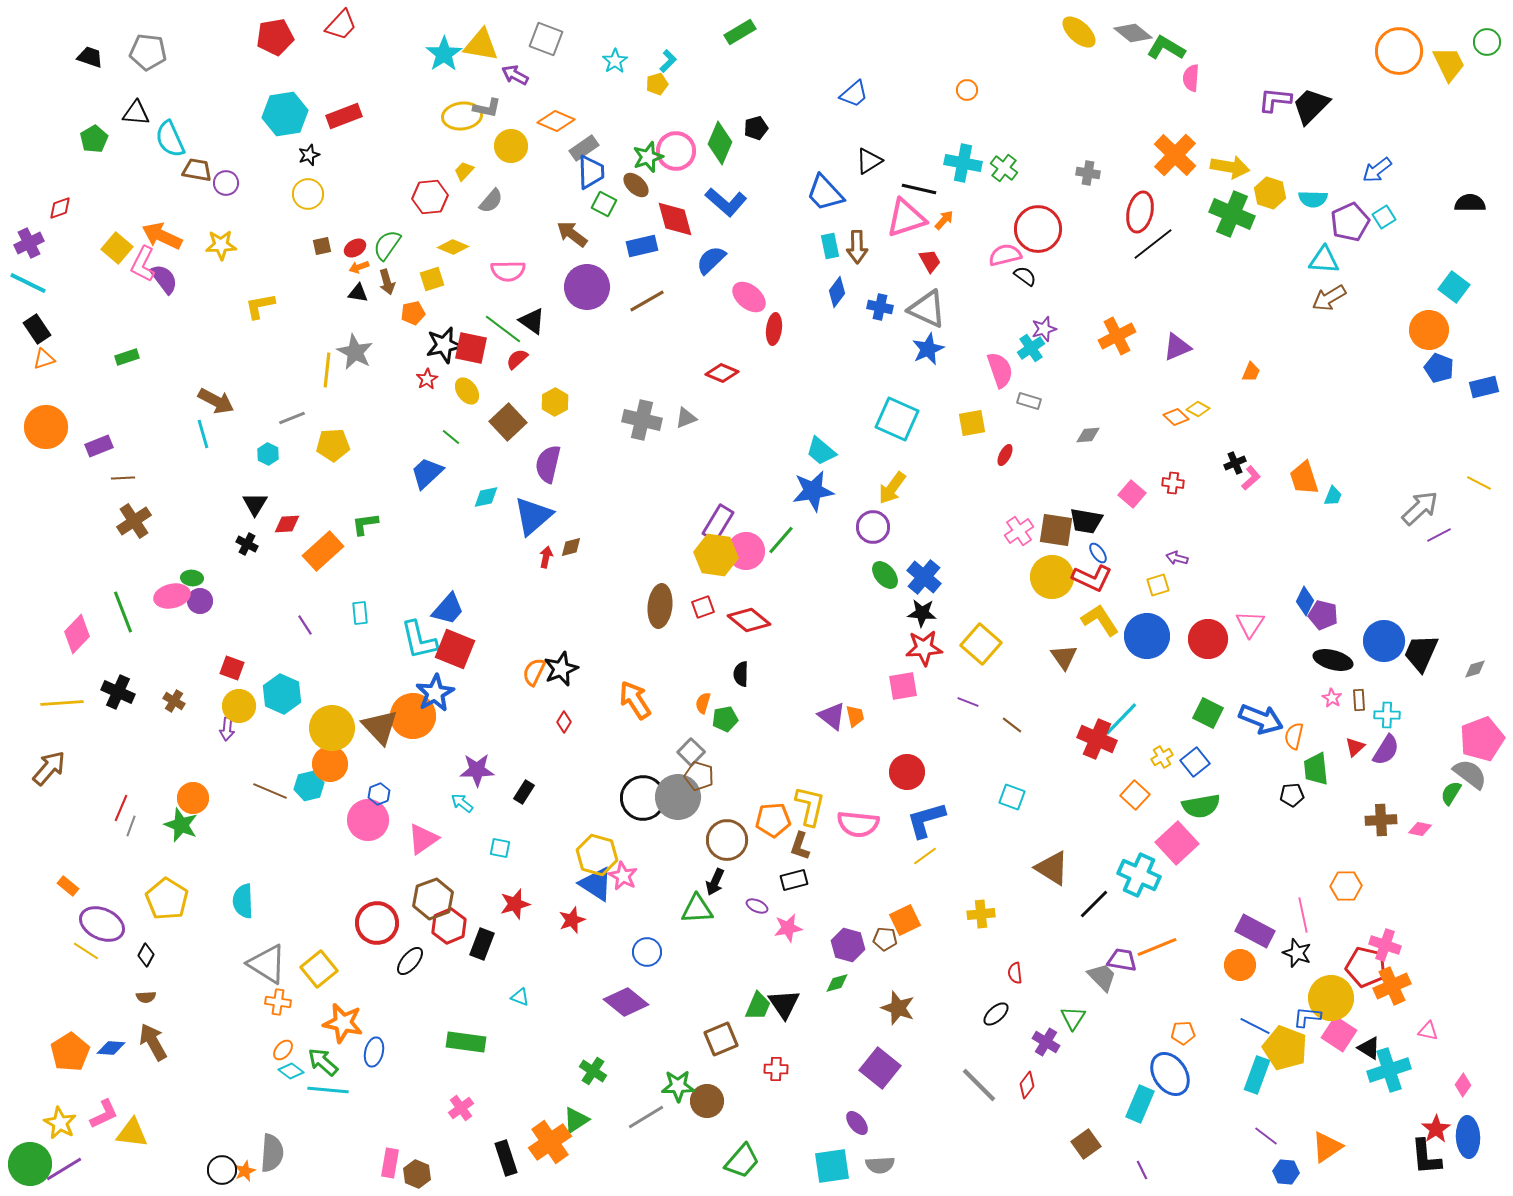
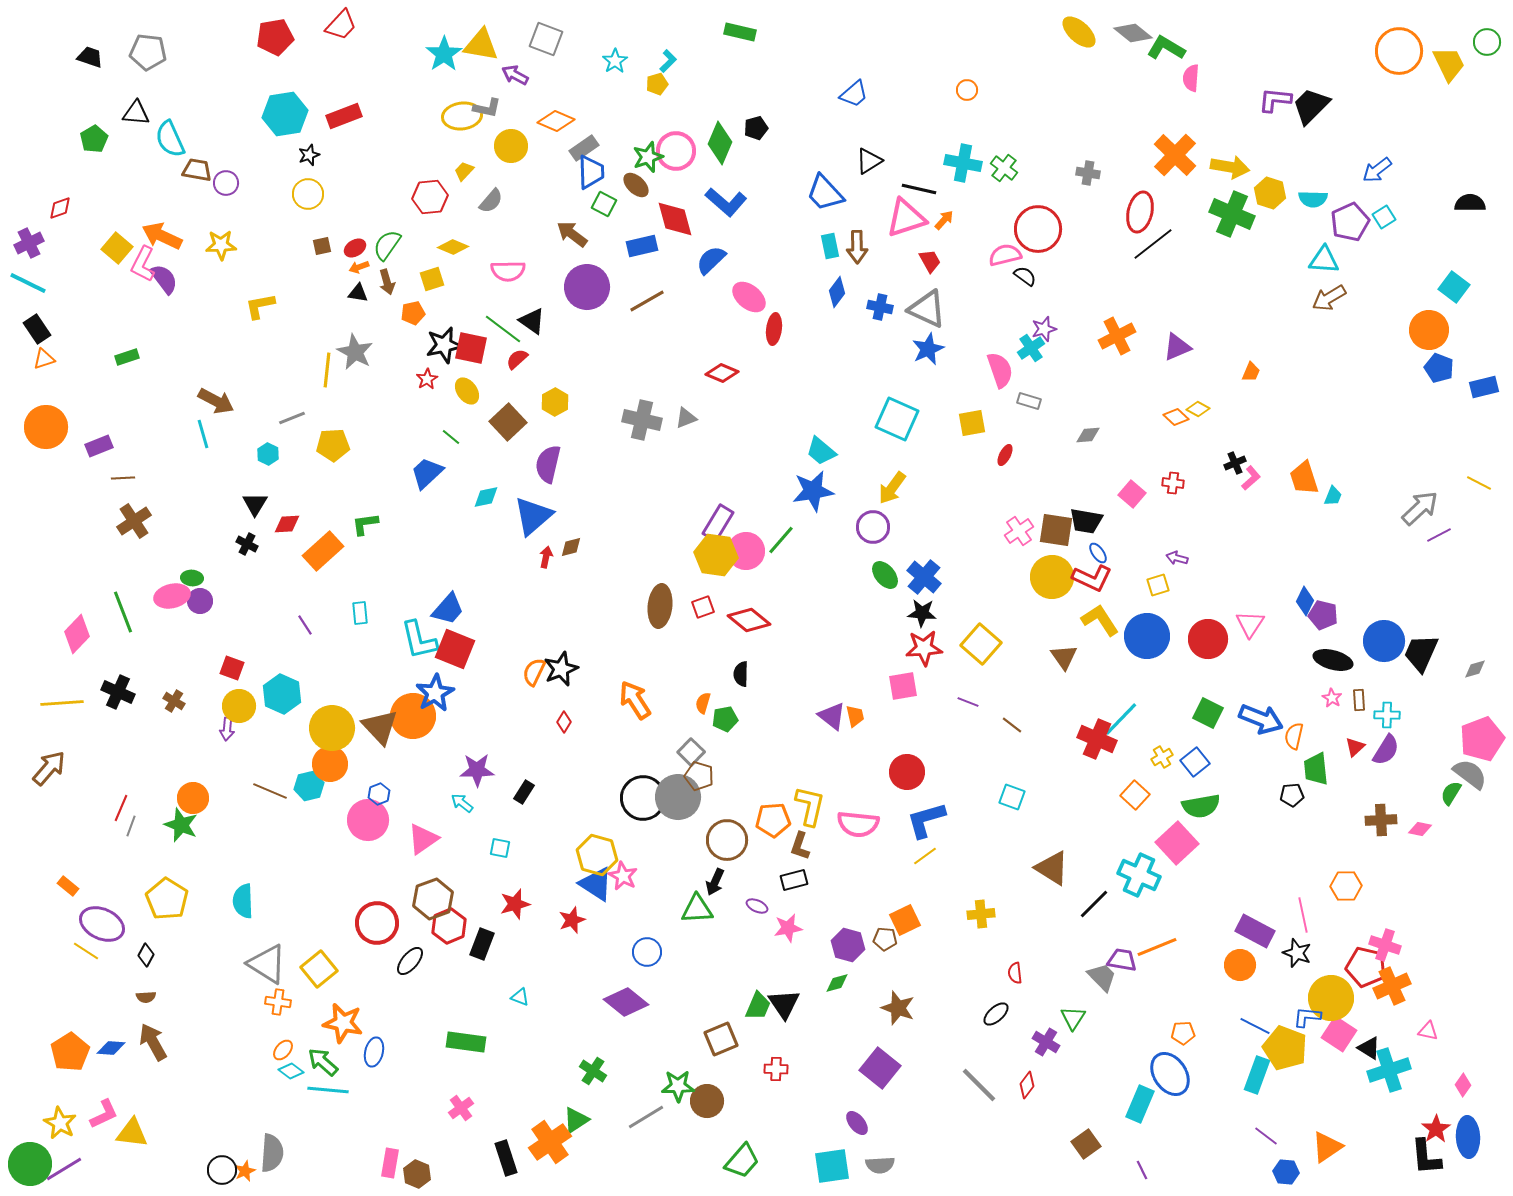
green rectangle at (740, 32): rotated 44 degrees clockwise
